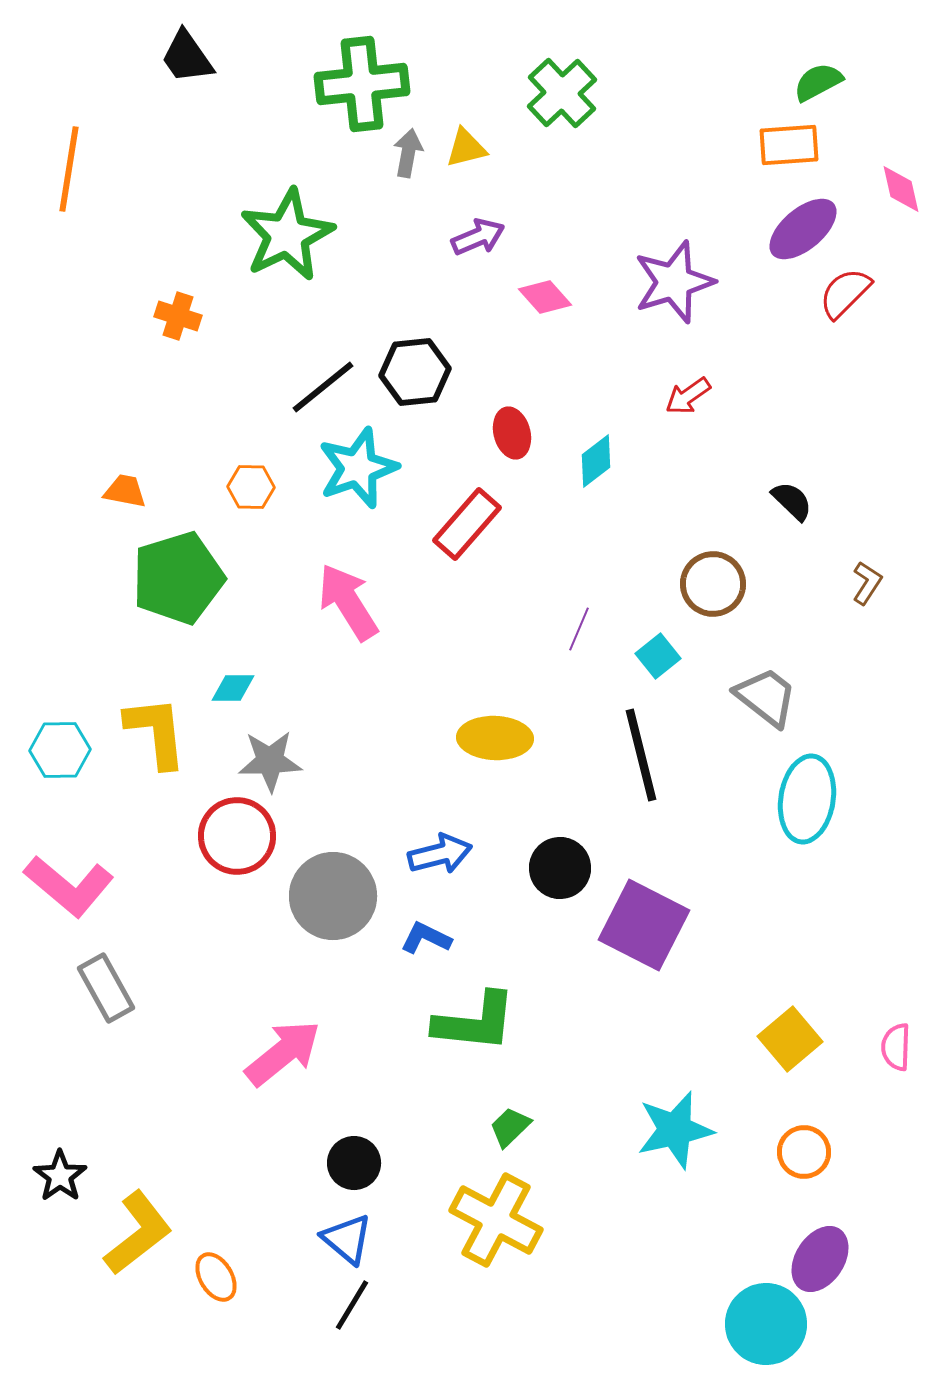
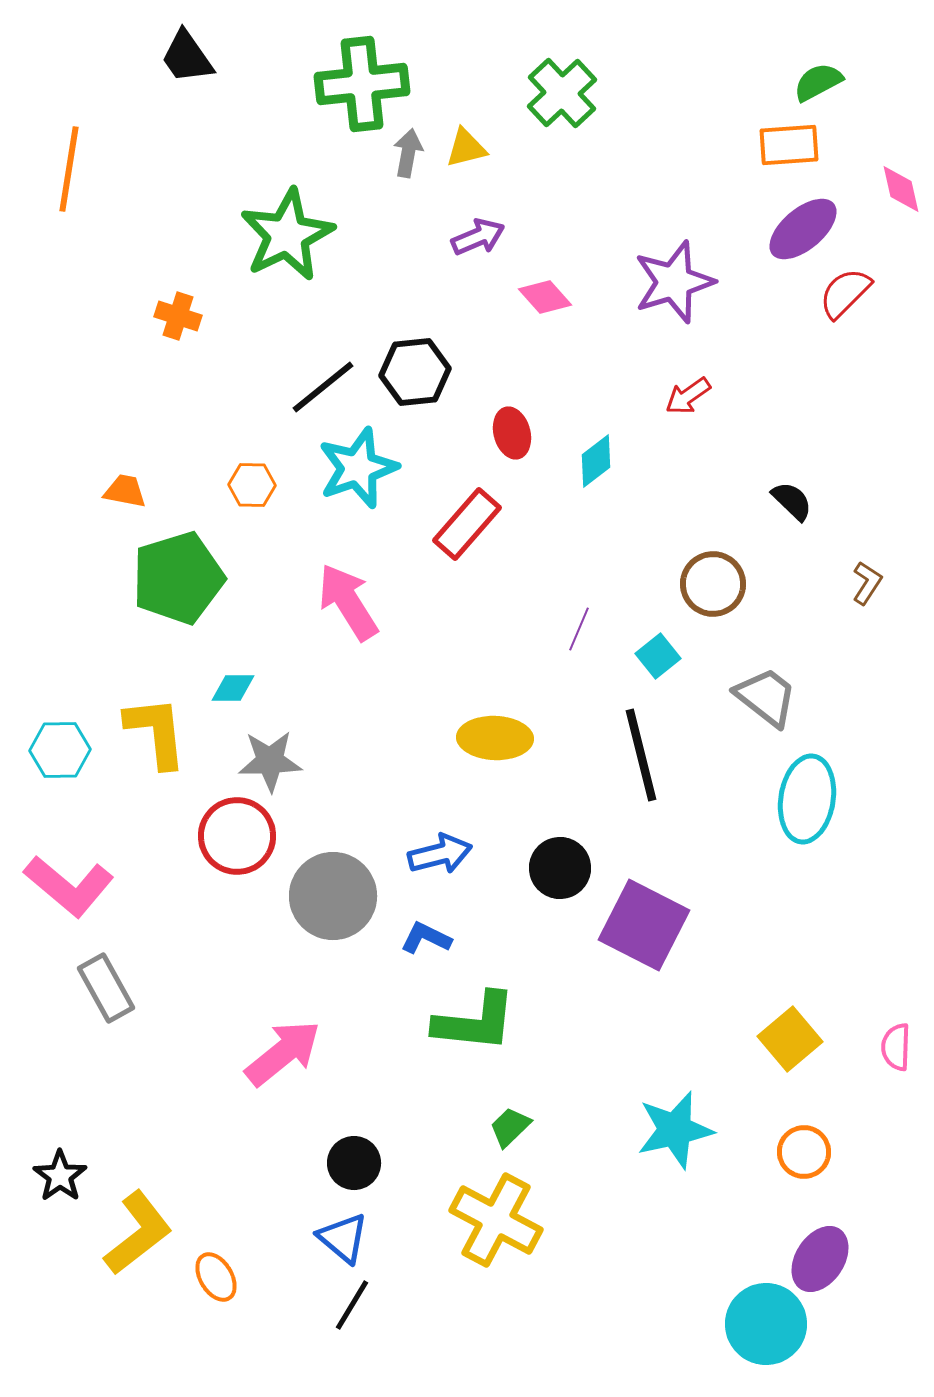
orange hexagon at (251, 487): moved 1 px right, 2 px up
blue triangle at (347, 1239): moved 4 px left, 1 px up
